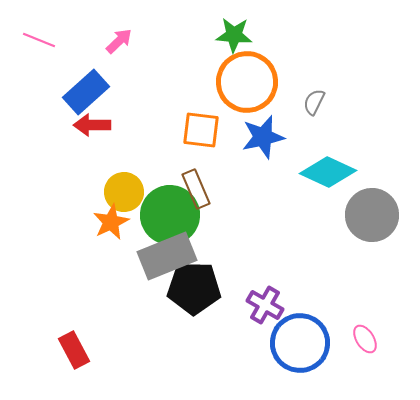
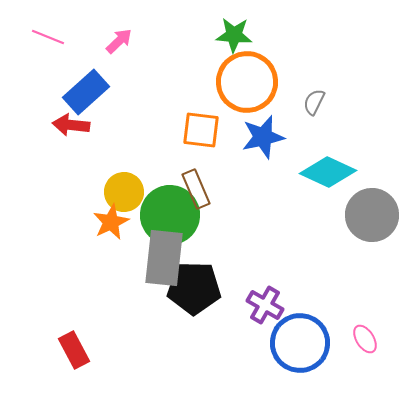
pink line: moved 9 px right, 3 px up
red arrow: moved 21 px left; rotated 6 degrees clockwise
gray rectangle: moved 3 px left, 2 px down; rotated 62 degrees counterclockwise
